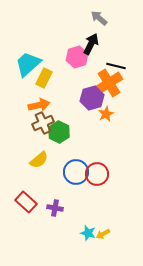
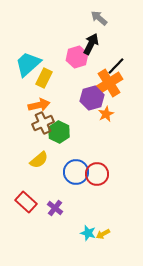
black line: rotated 60 degrees counterclockwise
purple cross: rotated 28 degrees clockwise
